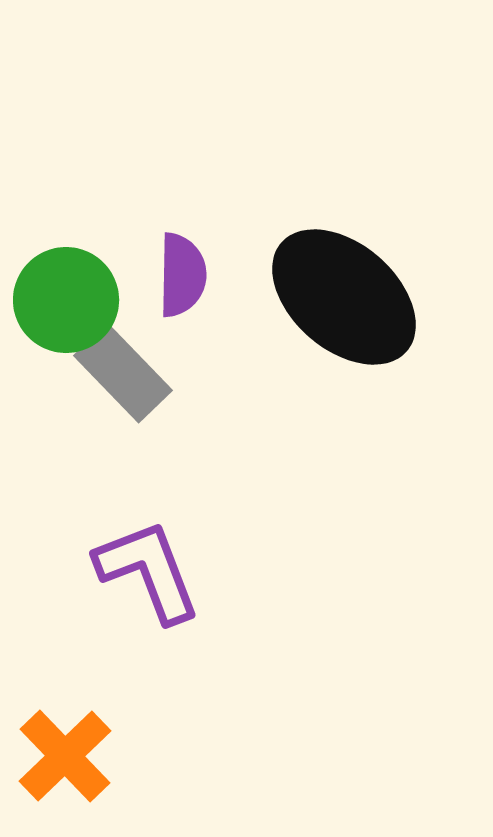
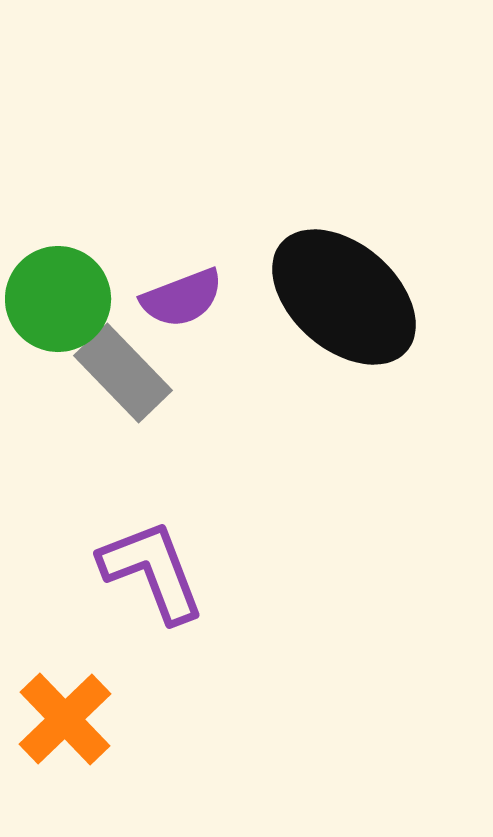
purple semicircle: moved 23 px down; rotated 68 degrees clockwise
green circle: moved 8 px left, 1 px up
purple L-shape: moved 4 px right
orange cross: moved 37 px up
